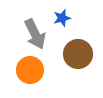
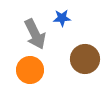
blue star: rotated 12 degrees clockwise
brown circle: moved 7 px right, 5 px down
